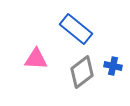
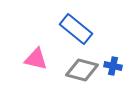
pink triangle: rotated 10 degrees clockwise
gray diamond: moved 2 px up; rotated 52 degrees clockwise
